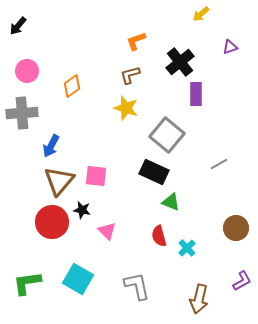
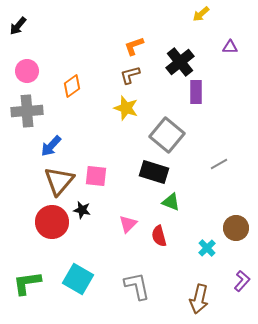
orange L-shape: moved 2 px left, 5 px down
purple triangle: rotated 21 degrees clockwise
purple rectangle: moved 2 px up
gray cross: moved 5 px right, 2 px up
blue arrow: rotated 15 degrees clockwise
black rectangle: rotated 8 degrees counterclockwise
pink triangle: moved 21 px right, 7 px up; rotated 30 degrees clockwise
cyan cross: moved 20 px right
purple L-shape: rotated 20 degrees counterclockwise
